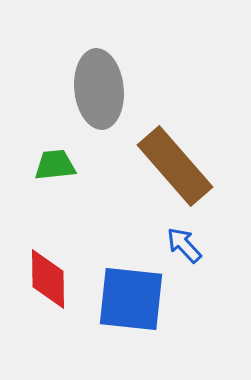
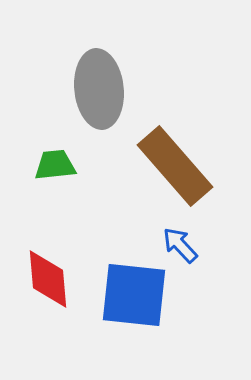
blue arrow: moved 4 px left
red diamond: rotated 4 degrees counterclockwise
blue square: moved 3 px right, 4 px up
